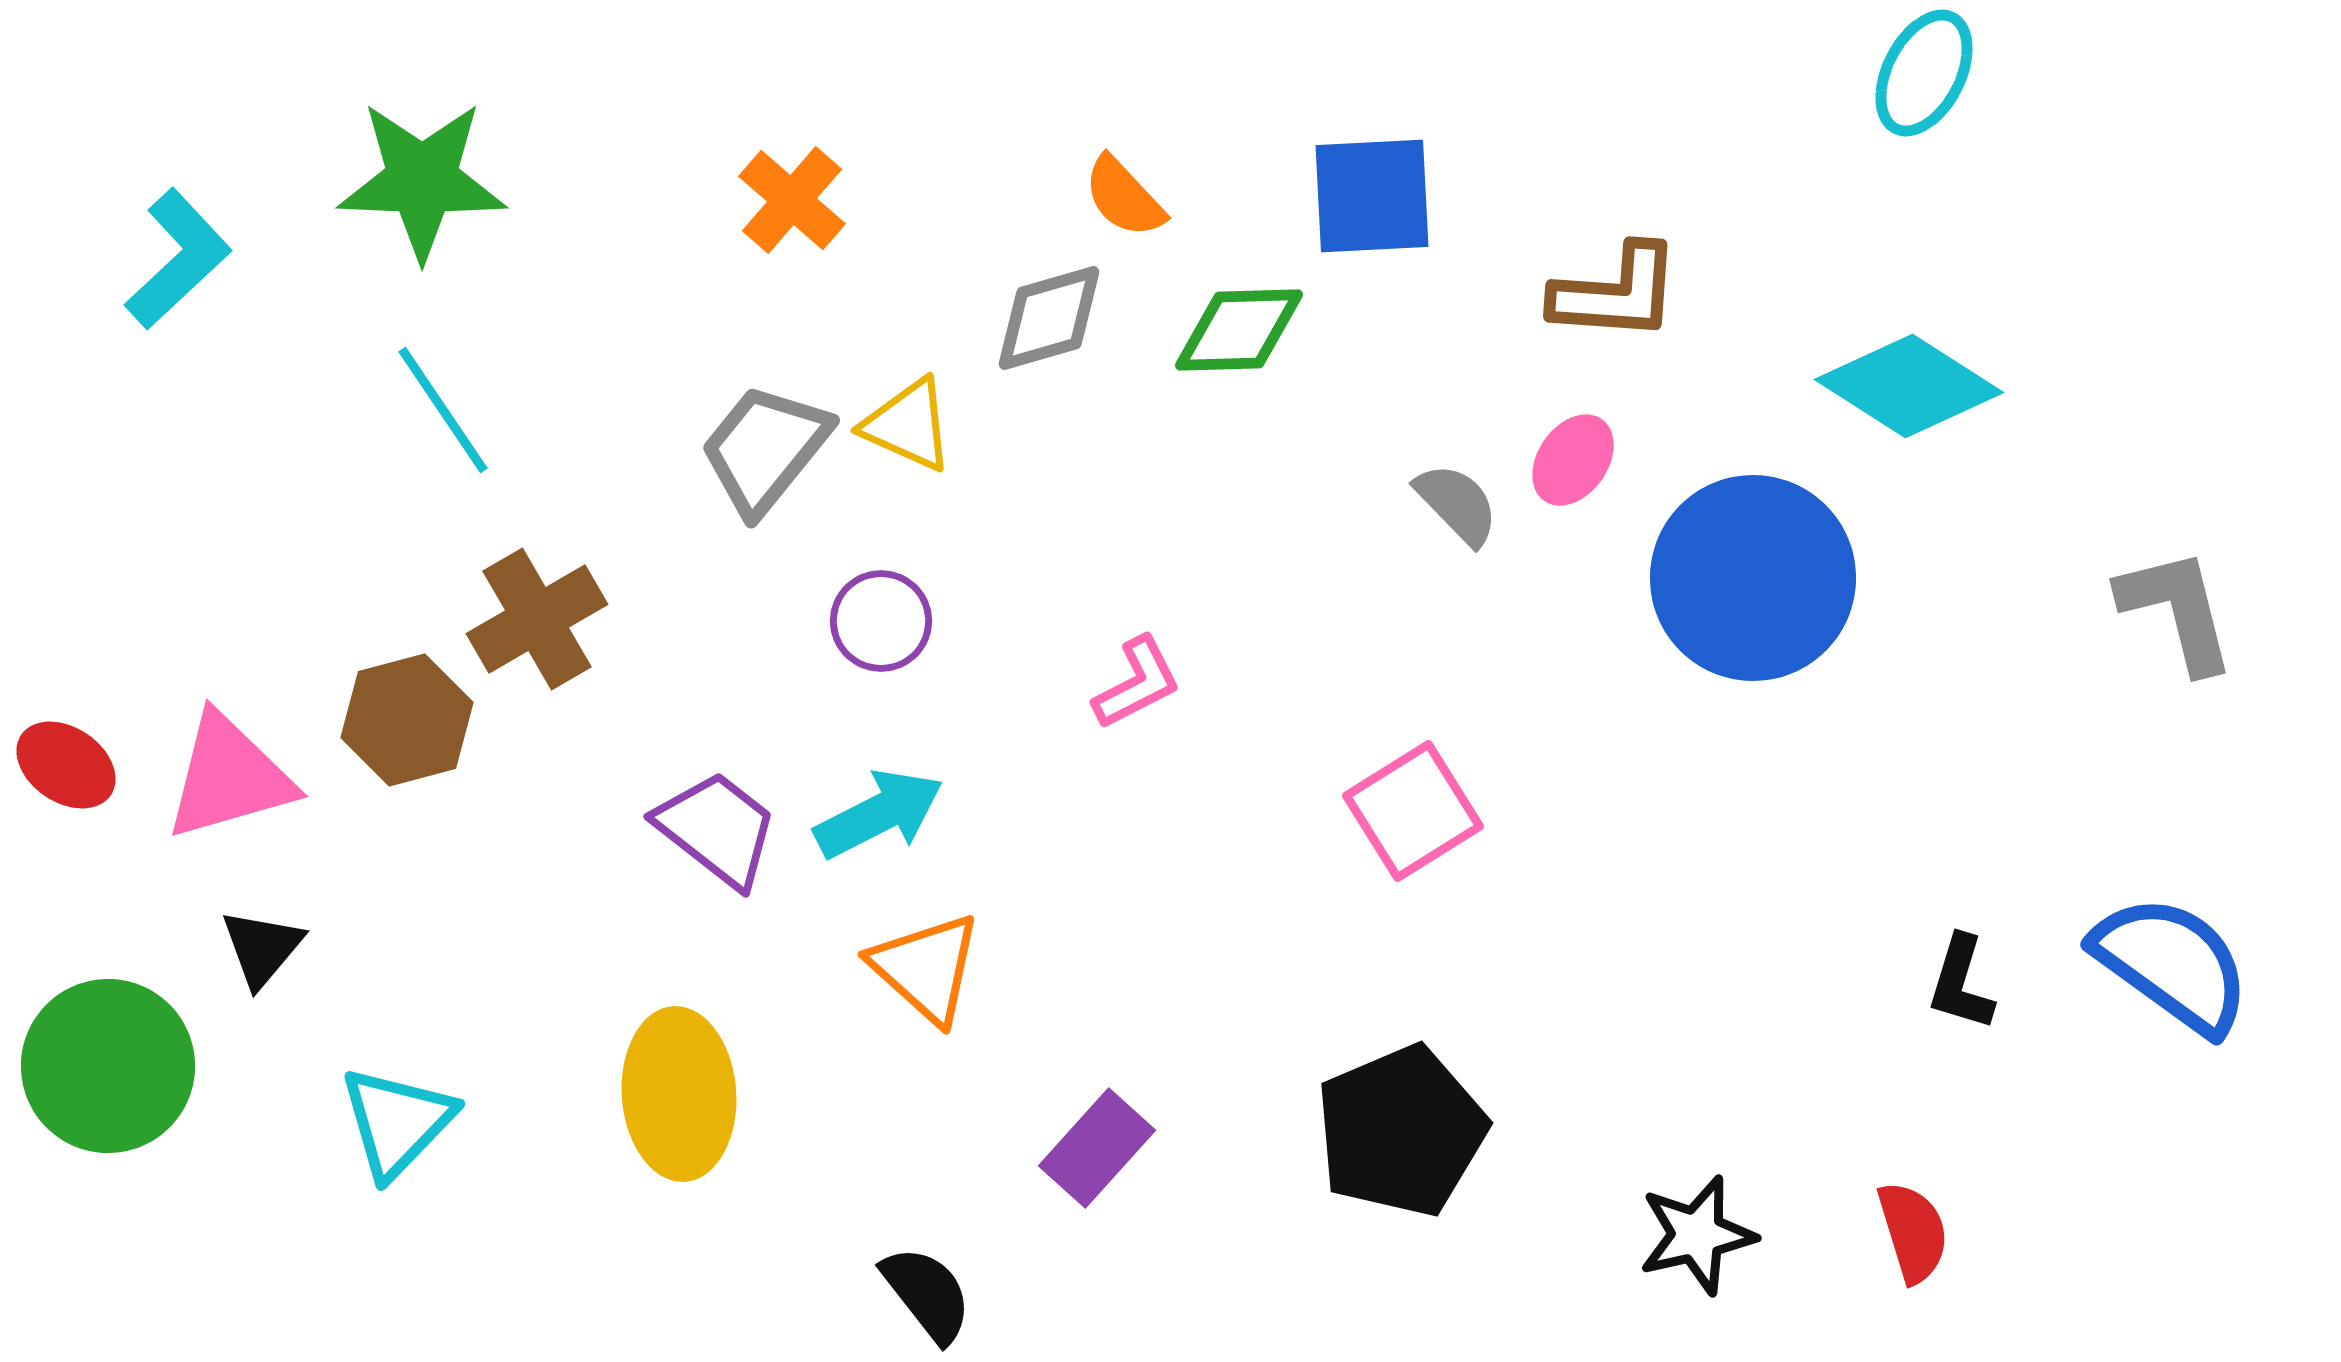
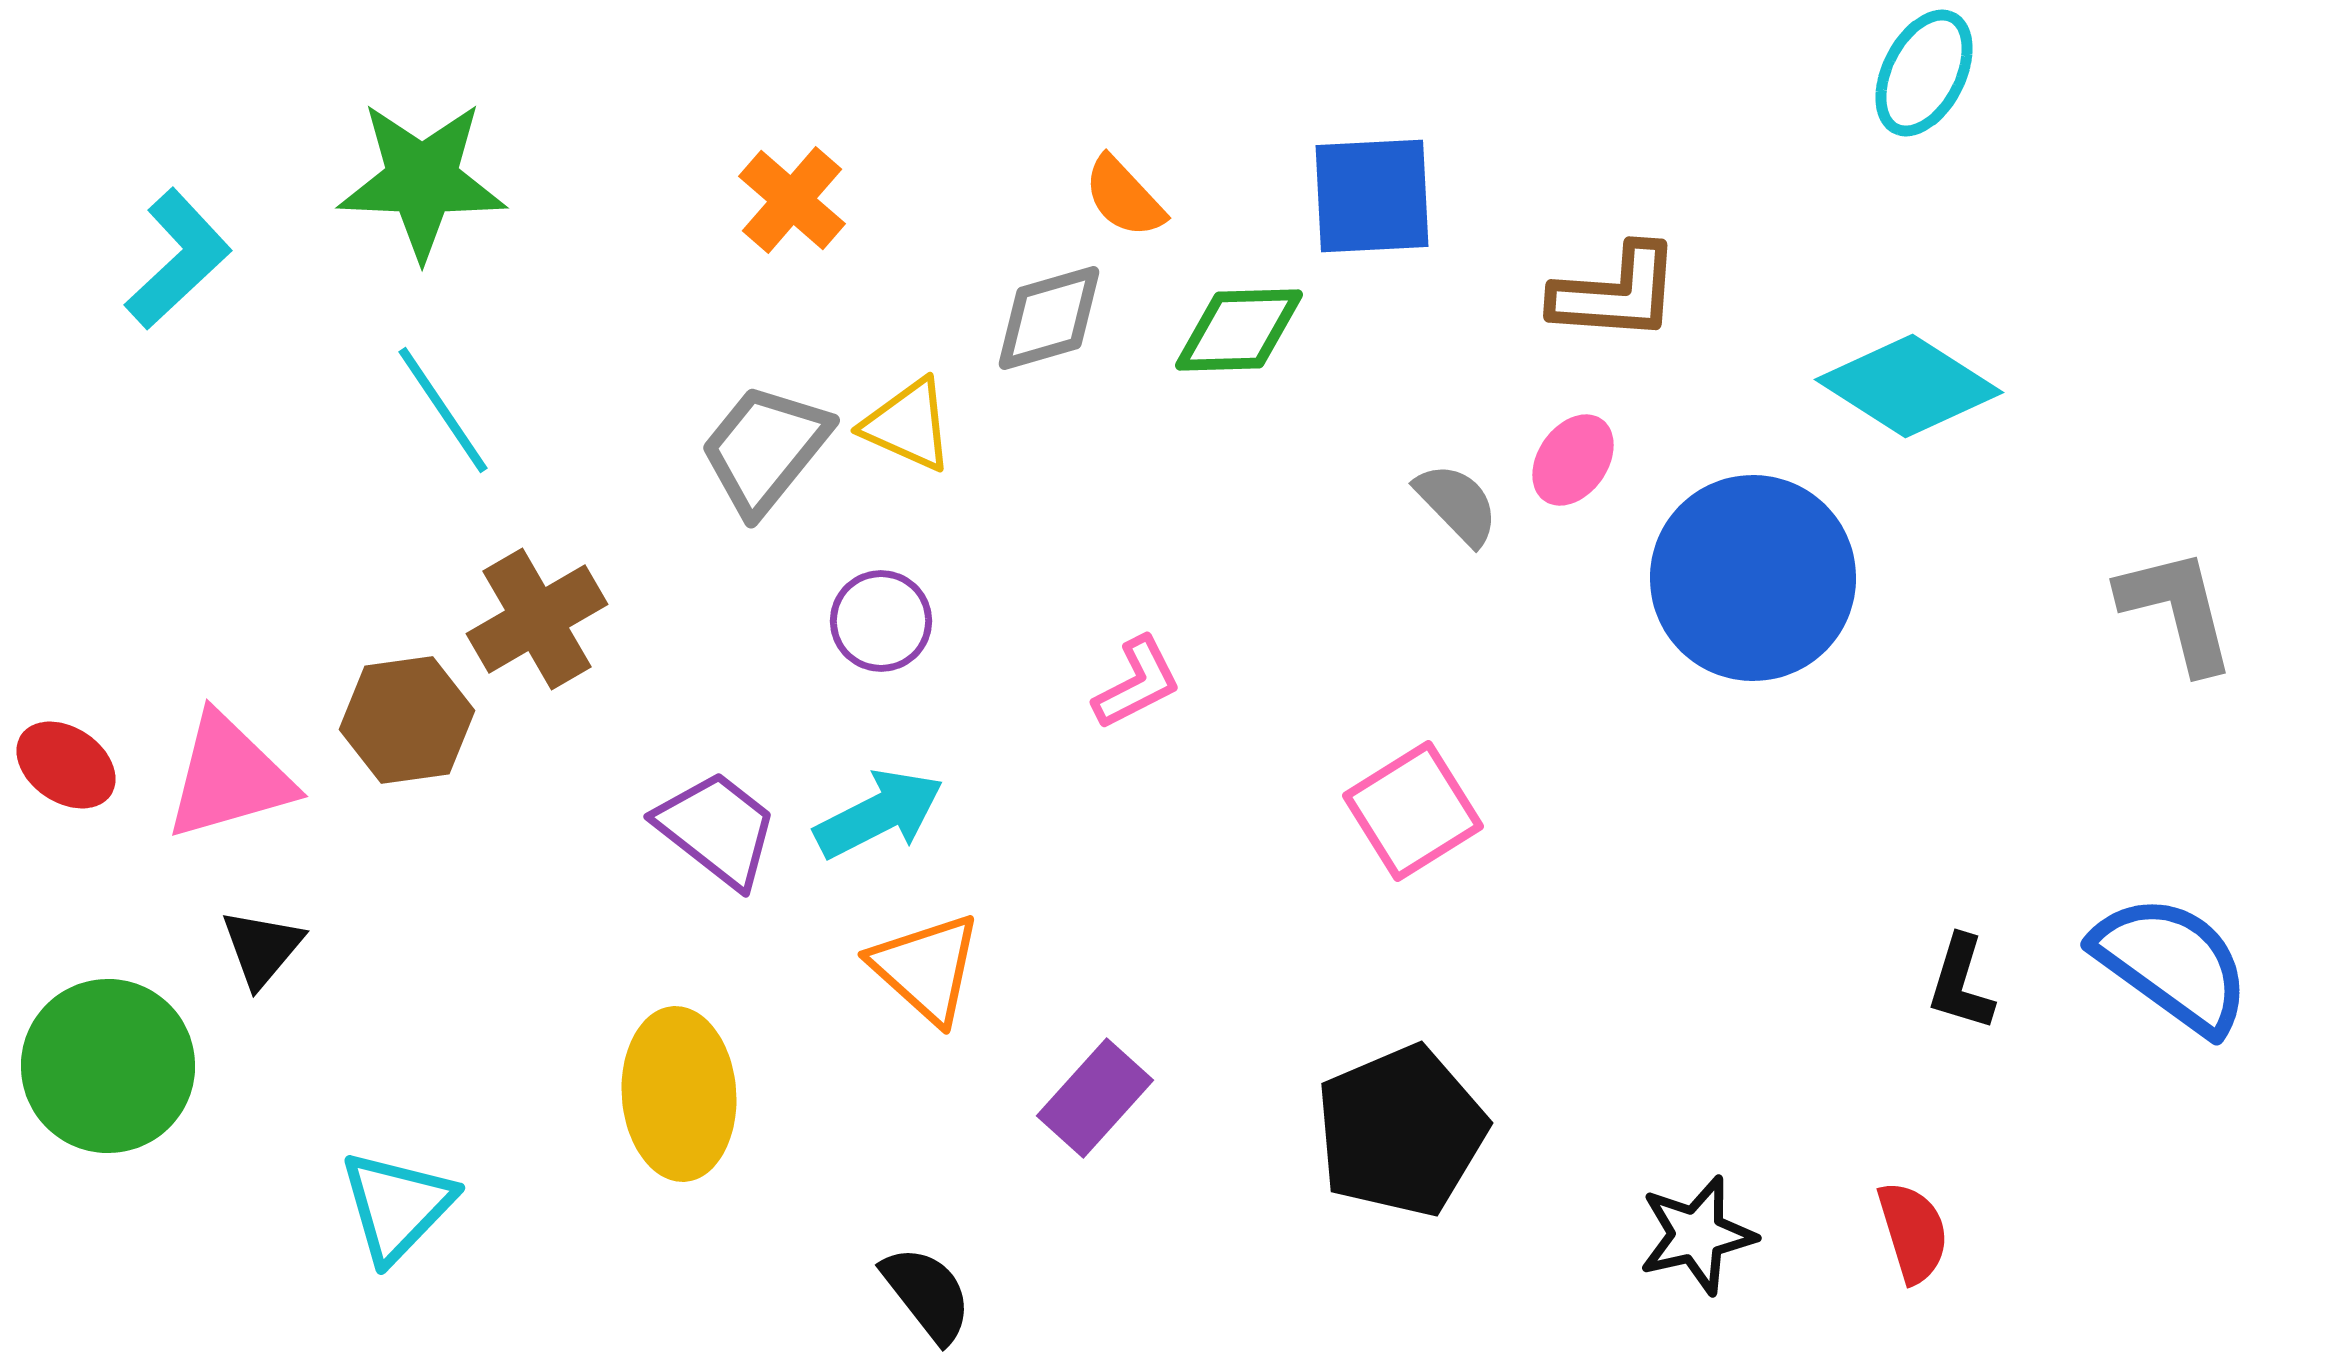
brown hexagon: rotated 7 degrees clockwise
cyan triangle: moved 84 px down
purple rectangle: moved 2 px left, 50 px up
